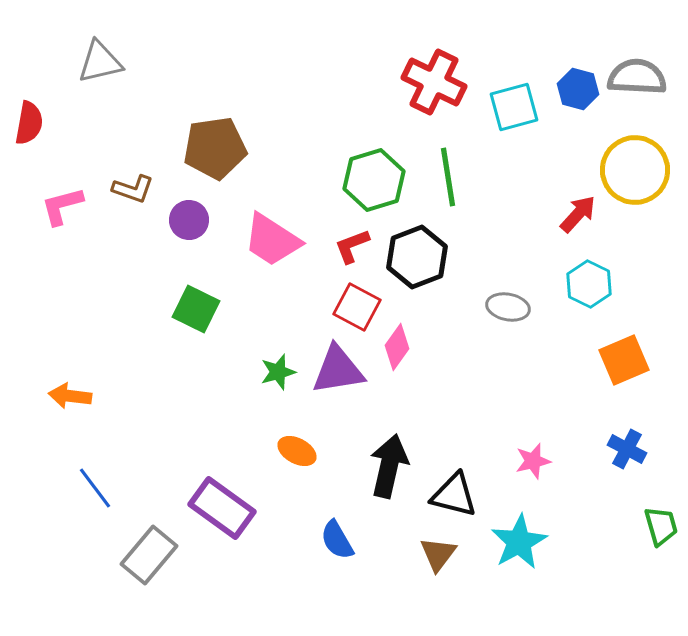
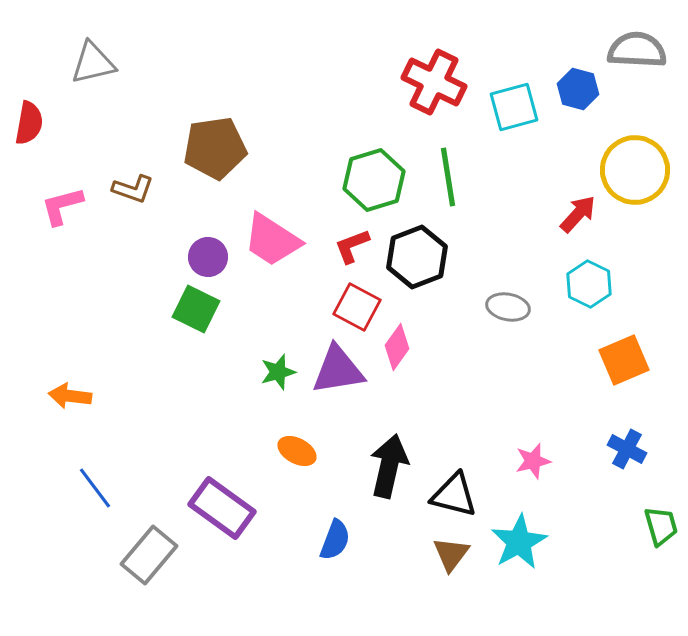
gray triangle: moved 7 px left, 1 px down
gray semicircle: moved 27 px up
purple circle: moved 19 px right, 37 px down
blue semicircle: moved 2 px left; rotated 129 degrees counterclockwise
brown triangle: moved 13 px right
